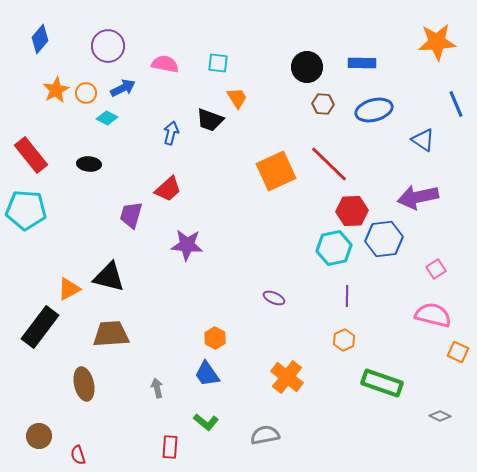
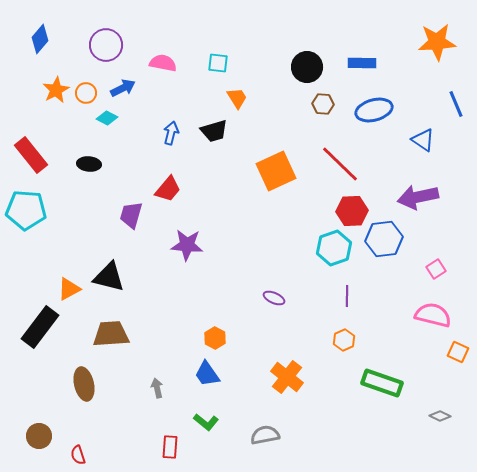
purple circle at (108, 46): moved 2 px left, 1 px up
pink semicircle at (165, 64): moved 2 px left, 1 px up
black trapezoid at (210, 120): moved 4 px right, 11 px down; rotated 36 degrees counterclockwise
red line at (329, 164): moved 11 px right
red trapezoid at (168, 189): rotated 8 degrees counterclockwise
cyan hexagon at (334, 248): rotated 8 degrees counterclockwise
